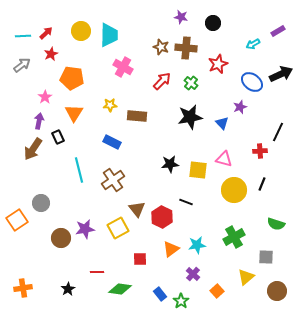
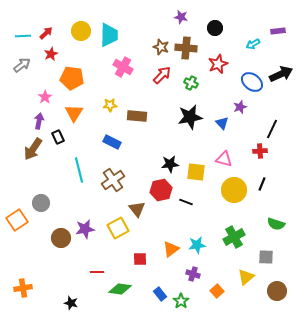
black circle at (213, 23): moved 2 px right, 5 px down
purple rectangle at (278, 31): rotated 24 degrees clockwise
red arrow at (162, 81): moved 6 px up
green cross at (191, 83): rotated 16 degrees counterclockwise
black line at (278, 132): moved 6 px left, 3 px up
yellow square at (198, 170): moved 2 px left, 2 px down
red hexagon at (162, 217): moved 1 px left, 27 px up; rotated 20 degrees clockwise
purple cross at (193, 274): rotated 24 degrees counterclockwise
black star at (68, 289): moved 3 px right, 14 px down; rotated 24 degrees counterclockwise
